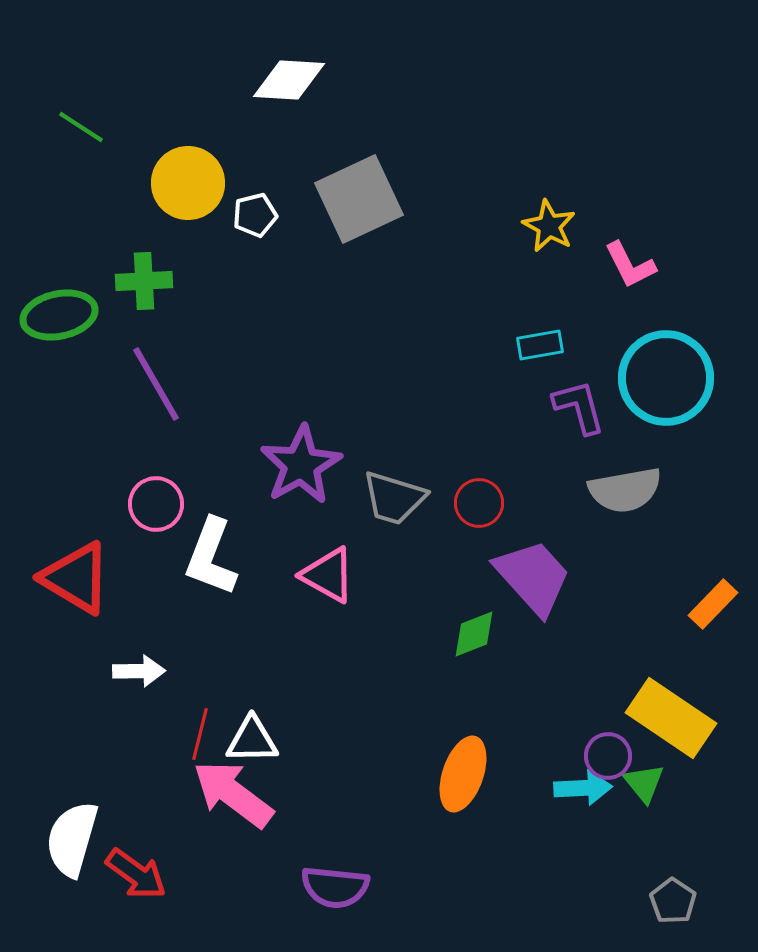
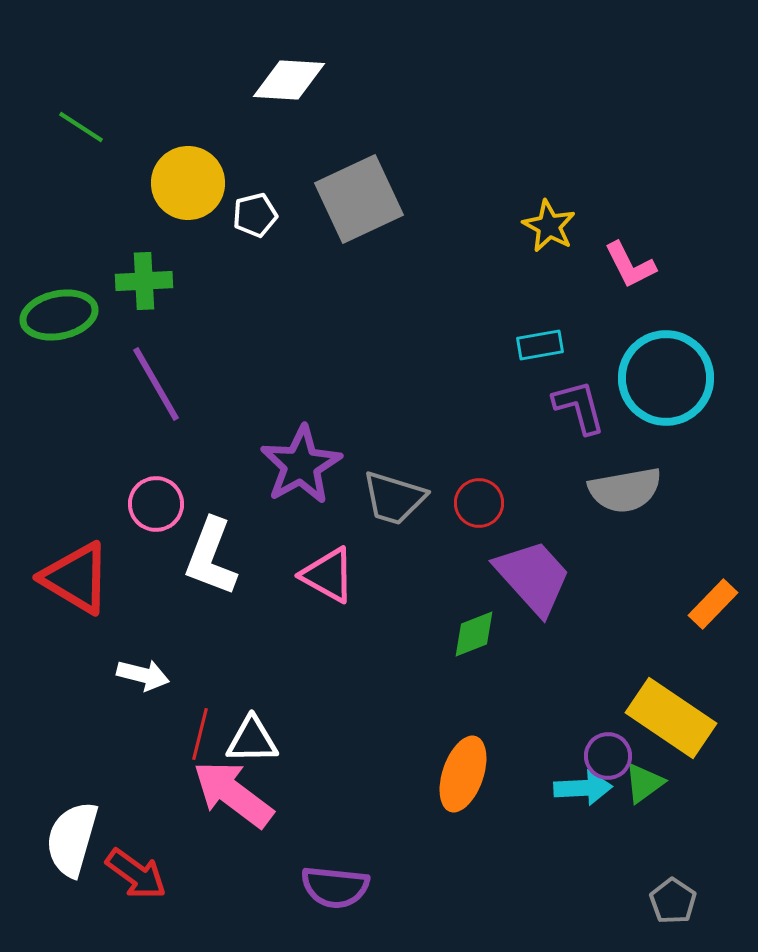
white arrow: moved 4 px right, 4 px down; rotated 15 degrees clockwise
green triangle: rotated 33 degrees clockwise
